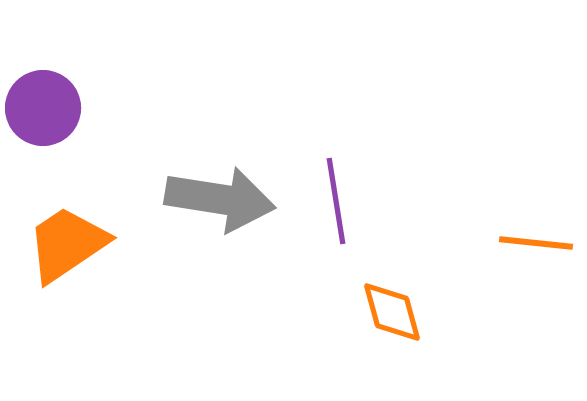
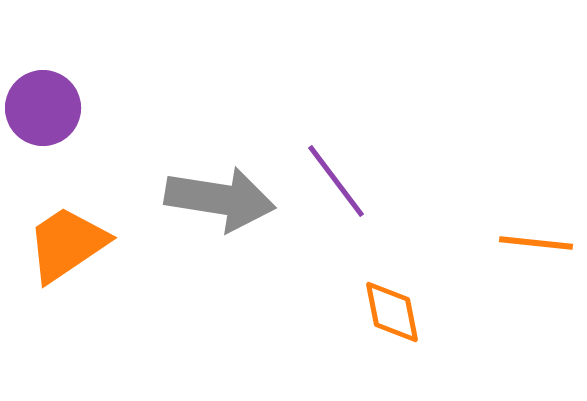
purple line: moved 20 px up; rotated 28 degrees counterclockwise
orange diamond: rotated 4 degrees clockwise
